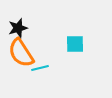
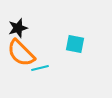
cyan square: rotated 12 degrees clockwise
orange semicircle: rotated 12 degrees counterclockwise
